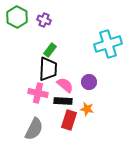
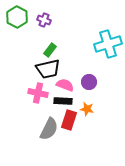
black trapezoid: rotated 75 degrees clockwise
pink semicircle: rotated 18 degrees counterclockwise
gray semicircle: moved 15 px right
